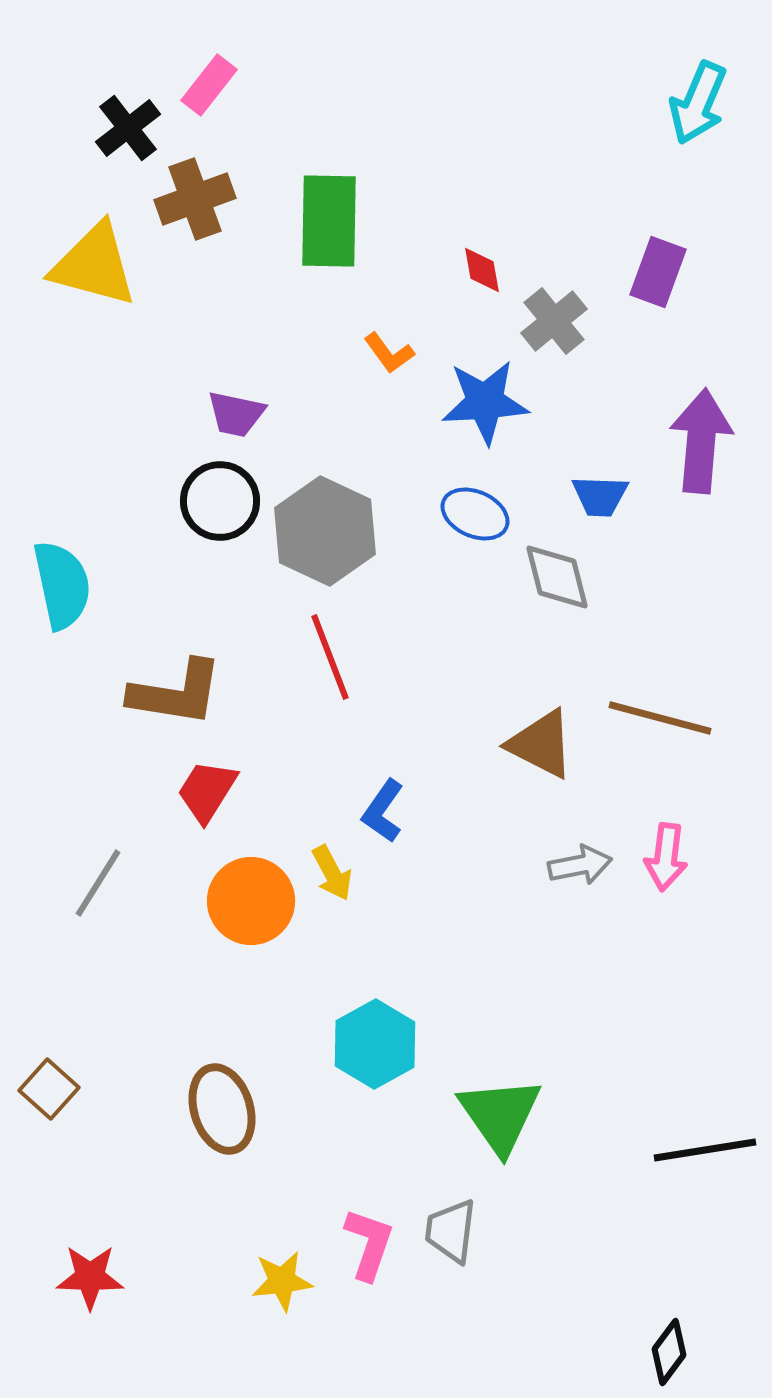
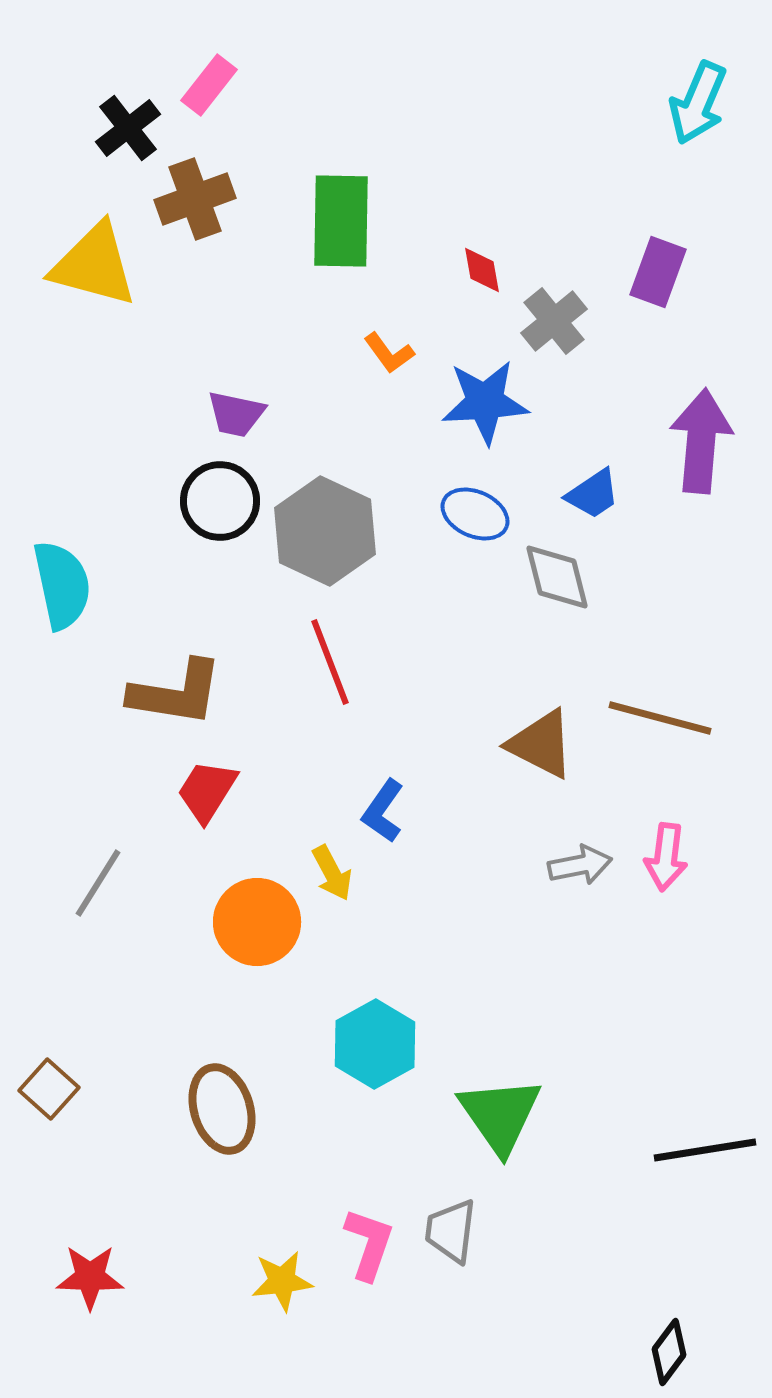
green rectangle: moved 12 px right
blue trapezoid: moved 7 px left, 2 px up; rotated 36 degrees counterclockwise
red line: moved 5 px down
orange circle: moved 6 px right, 21 px down
